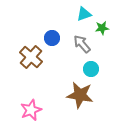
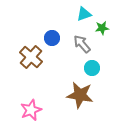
cyan circle: moved 1 px right, 1 px up
